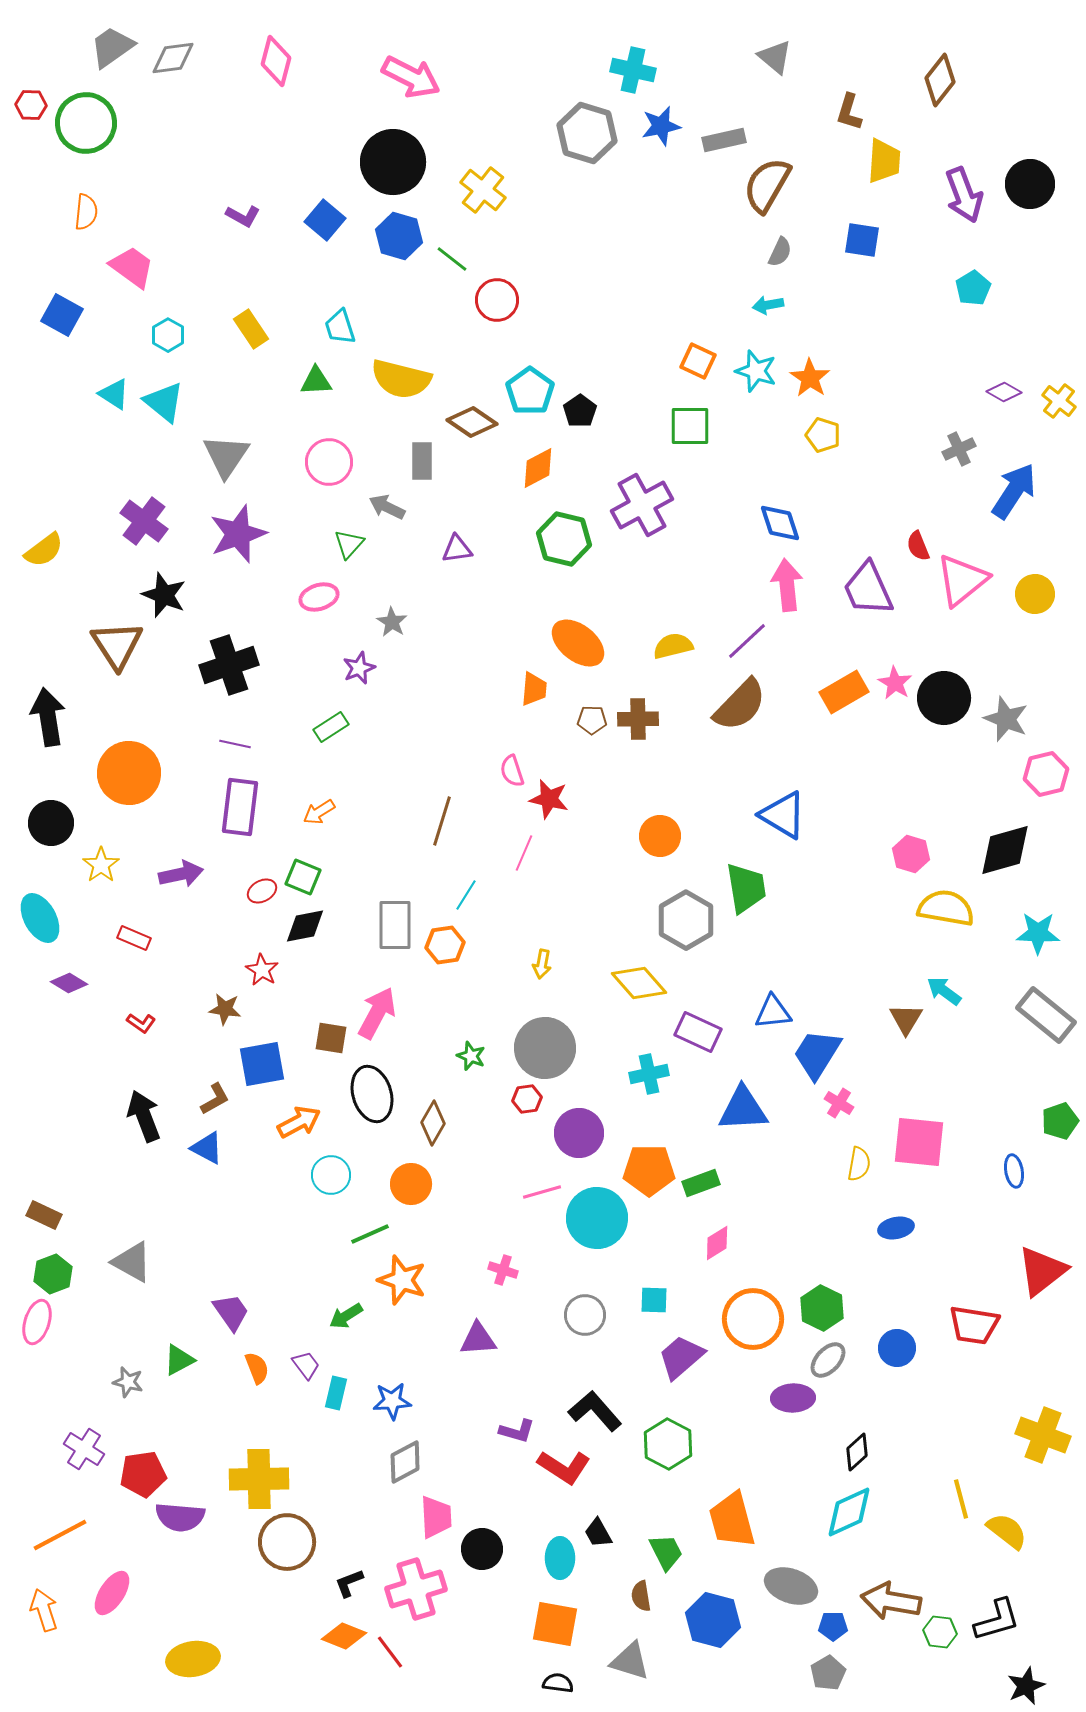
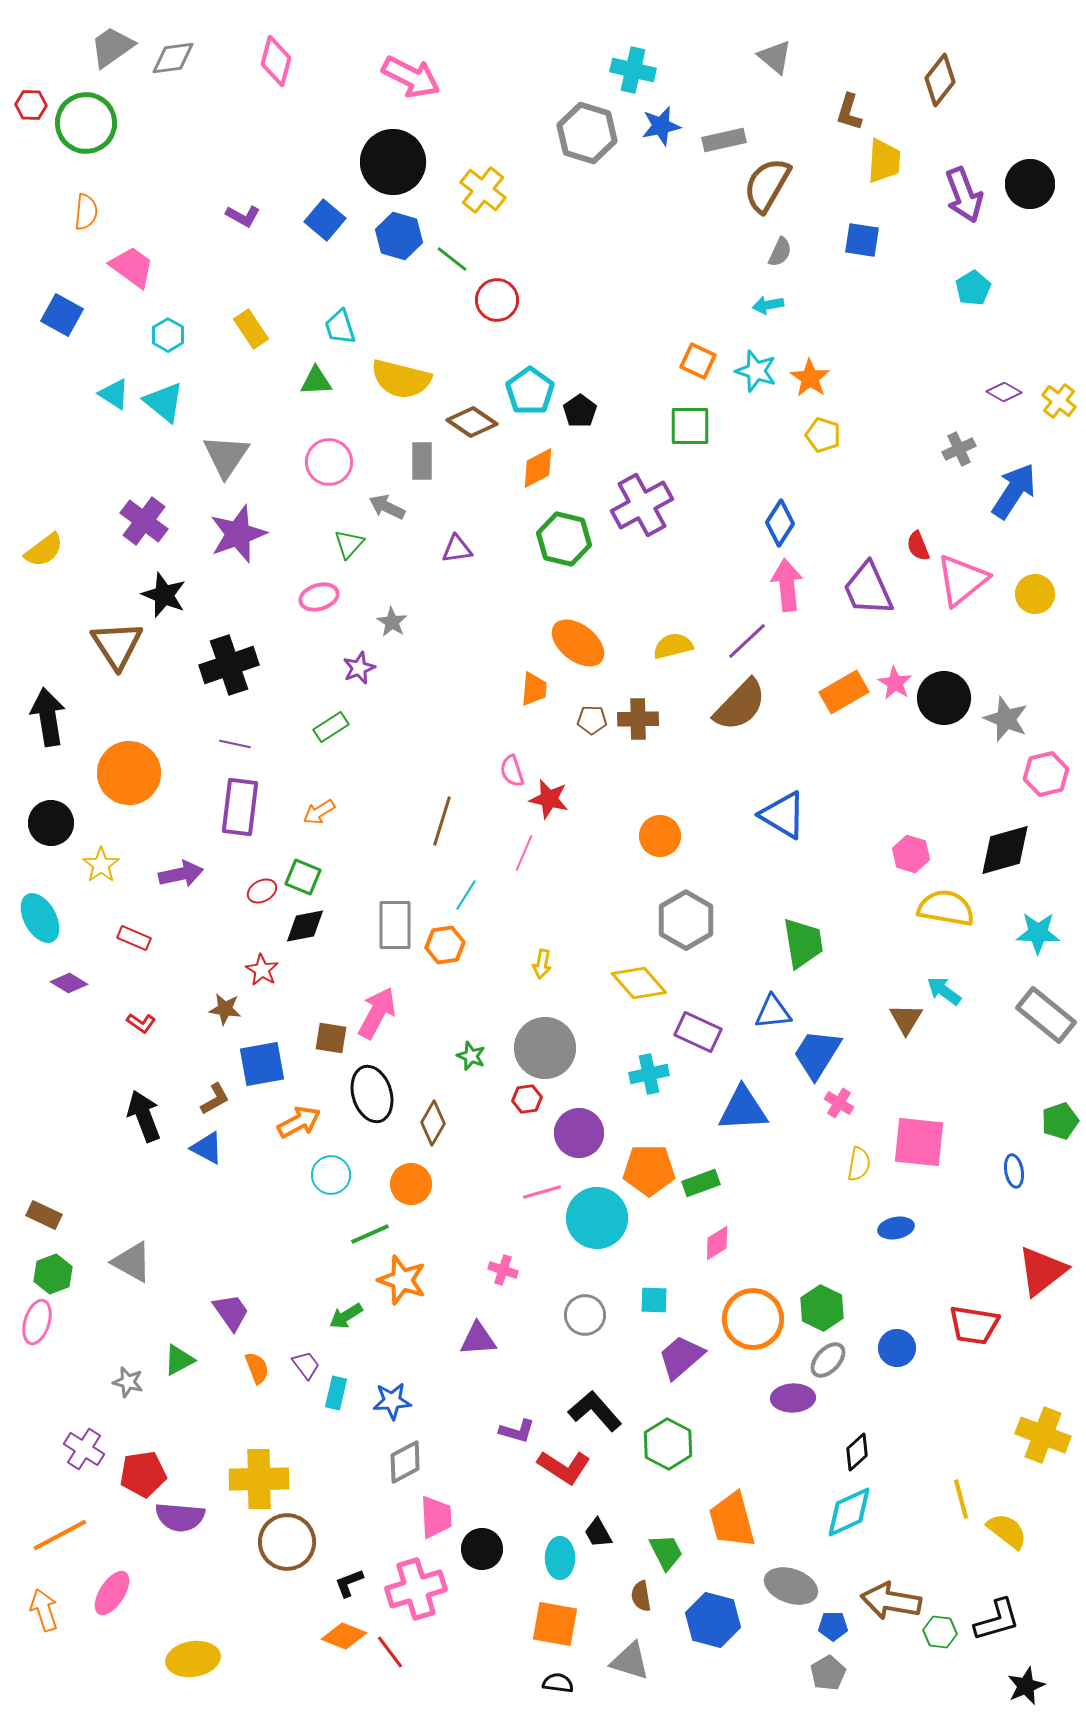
blue diamond at (780, 523): rotated 51 degrees clockwise
green trapezoid at (746, 888): moved 57 px right, 55 px down
